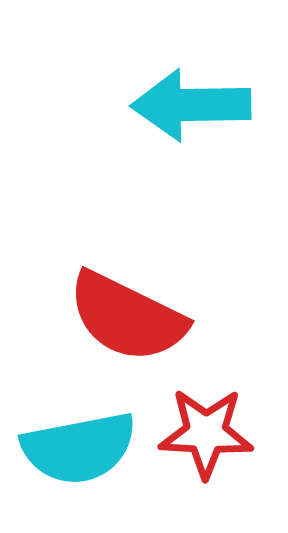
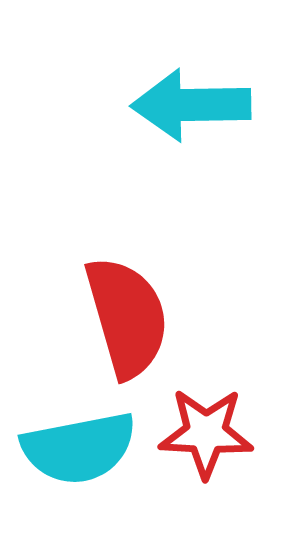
red semicircle: rotated 132 degrees counterclockwise
